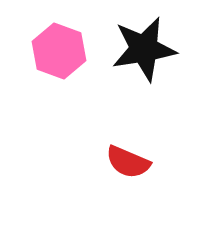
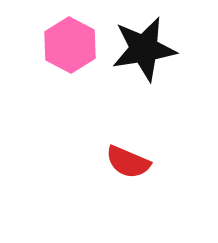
pink hexagon: moved 11 px right, 6 px up; rotated 8 degrees clockwise
